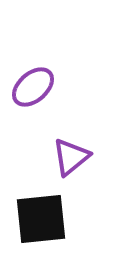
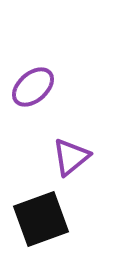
black square: rotated 14 degrees counterclockwise
